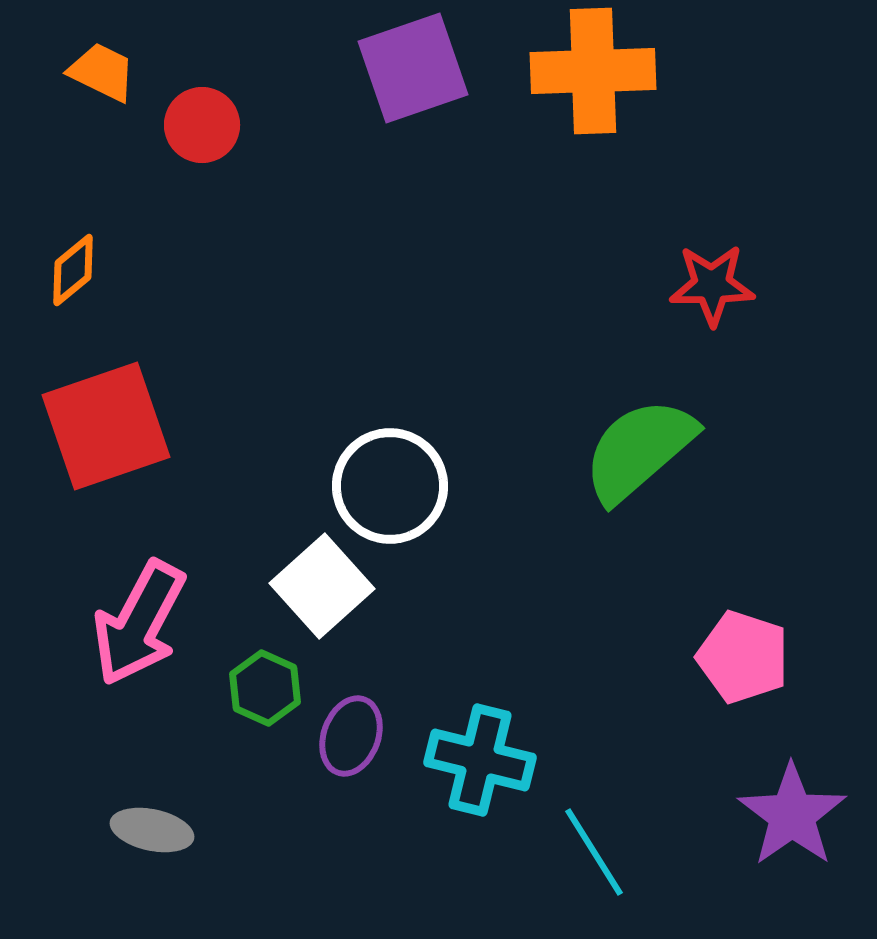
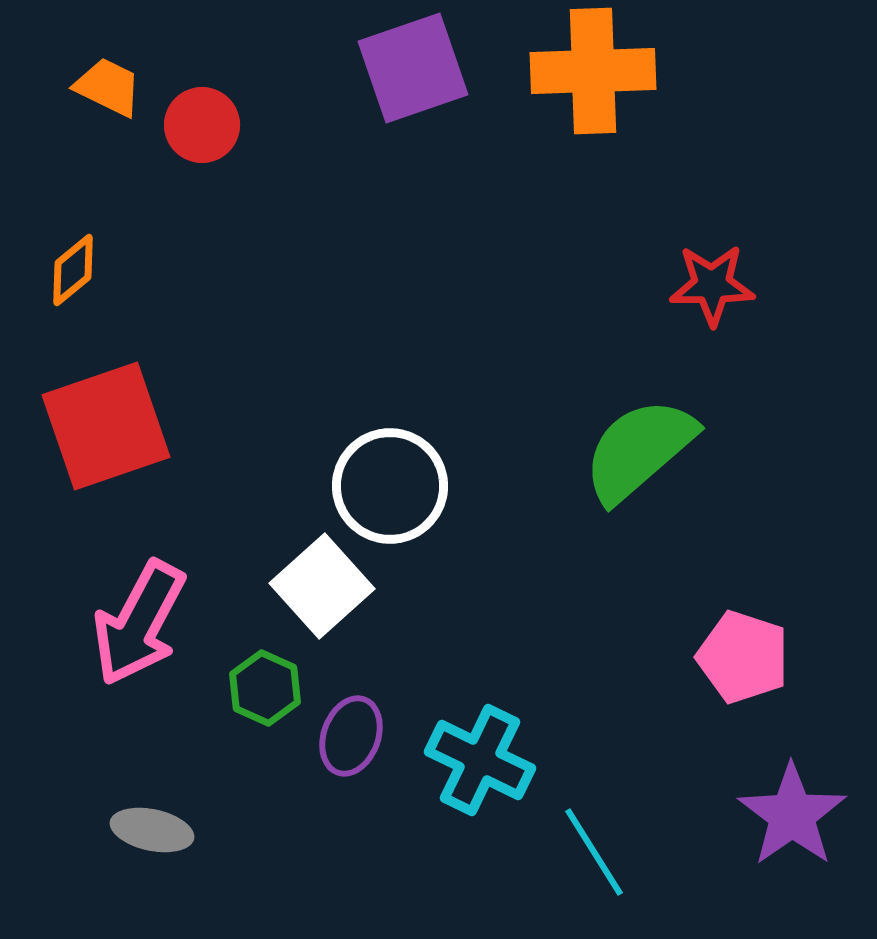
orange trapezoid: moved 6 px right, 15 px down
cyan cross: rotated 12 degrees clockwise
